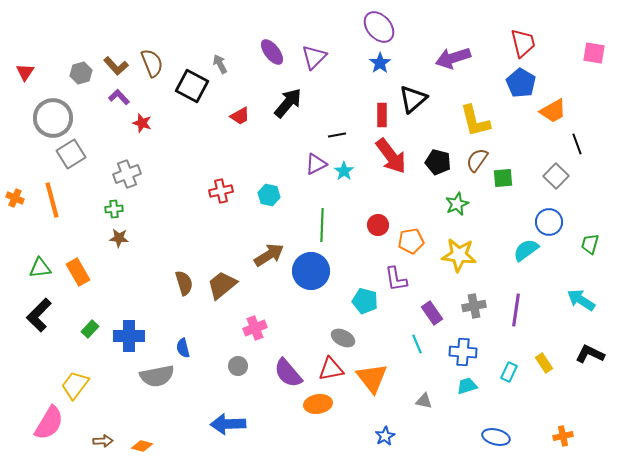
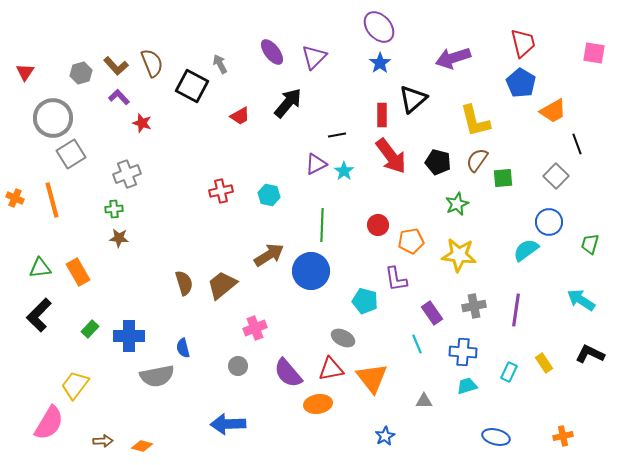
gray triangle at (424, 401): rotated 12 degrees counterclockwise
